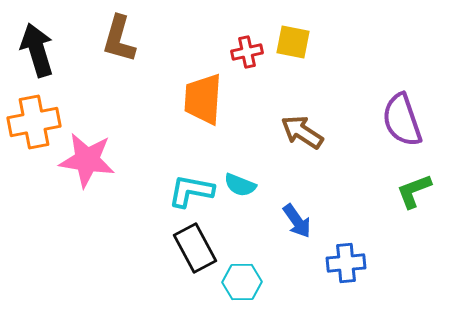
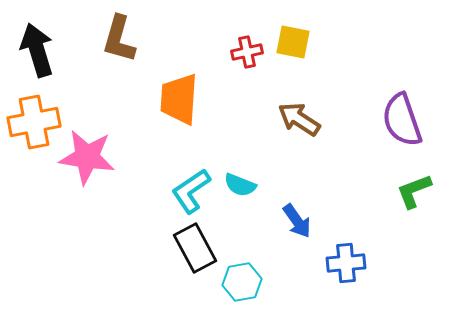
orange trapezoid: moved 24 px left
brown arrow: moved 3 px left, 13 px up
pink star: moved 3 px up
cyan L-shape: rotated 45 degrees counterclockwise
cyan hexagon: rotated 9 degrees counterclockwise
